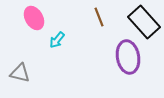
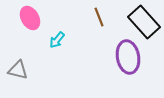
pink ellipse: moved 4 px left
gray triangle: moved 2 px left, 3 px up
